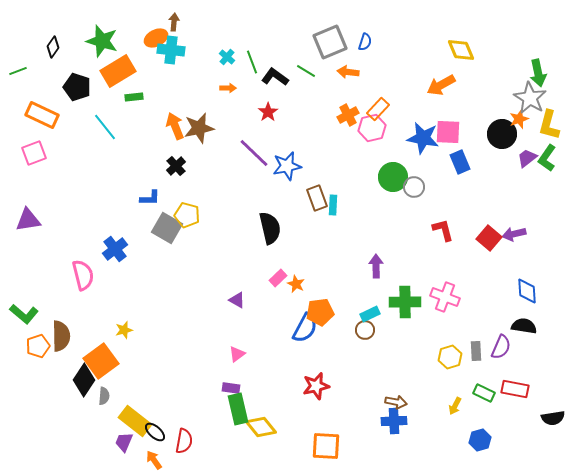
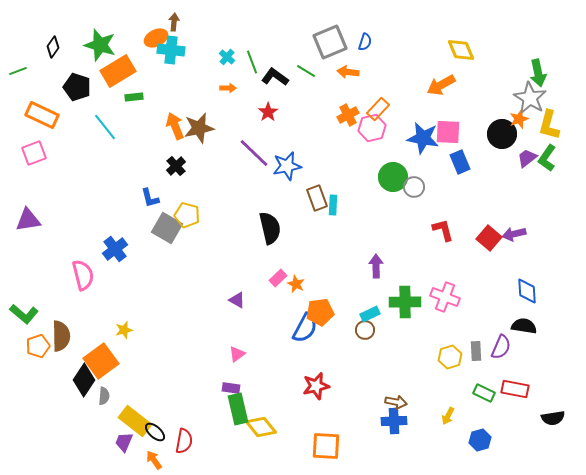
green star at (102, 41): moved 2 px left, 4 px down
blue L-shape at (150, 198): rotated 75 degrees clockwise
yellow arrow at (455, 406): moved 7 px left, 10 px down
